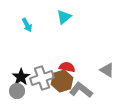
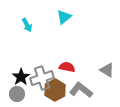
brown hexagon: moved 7 px left, 9 px down; rotated 10 degrees counterclockwise
gray circle: moved 3 px down
